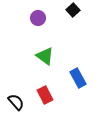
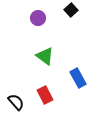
black square: moved 2 px left
